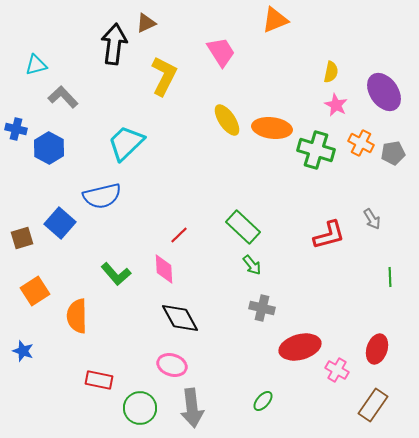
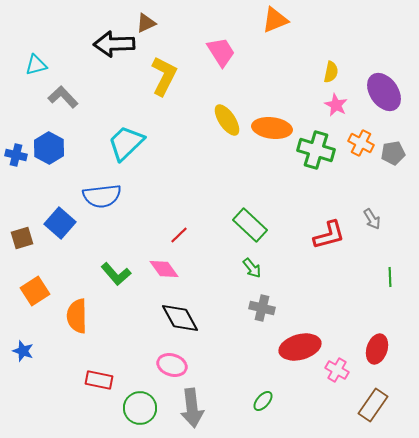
black arrow at (114, 44): rotated 99 degrees counterclockwise
blue cross at (16, 129): moved 26 px down
blue semicircle at (102, 196): rotated 6 degrees clockwise
green rectangle at (243, 227): moved 7 px right, 2 px up
green arrow at (252, 265): moved 3 px down
pink diamond at (164, 269): rotated 32 degrees counterclockwise
